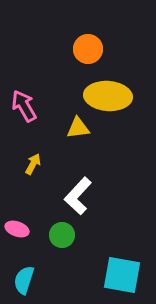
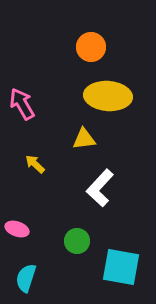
orange circle: moved 3 px right, 2 px up
pink arrow: moved 2 px left, 2 px up
yellow triangle: moved 6 px right, 11 px down
yellow arrow: moved 2 px right; rotated 75 degrees counterclockwise
white L-shape: moved 22 px right, 8 px up
green circle: moved 15 px right, 6 px down
cyan square: moved 1 px left, 8 px up
cyan semicircle: moved 2 px right, 2 px up
